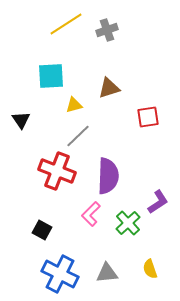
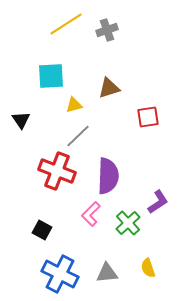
yellow semicircle: moved 2 px left, 1 px up
